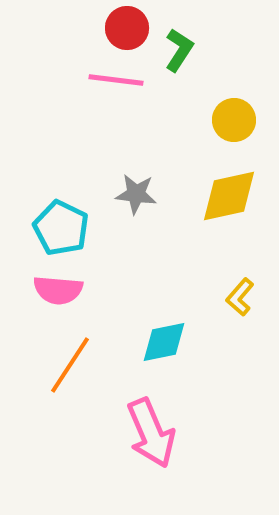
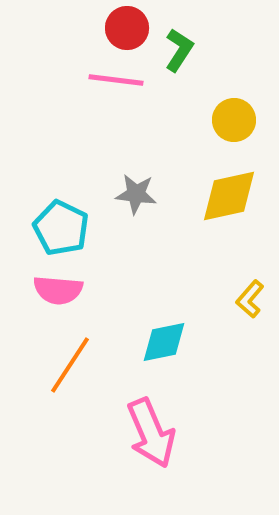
yellow L-shape: moved 10 px right, 2 px down
